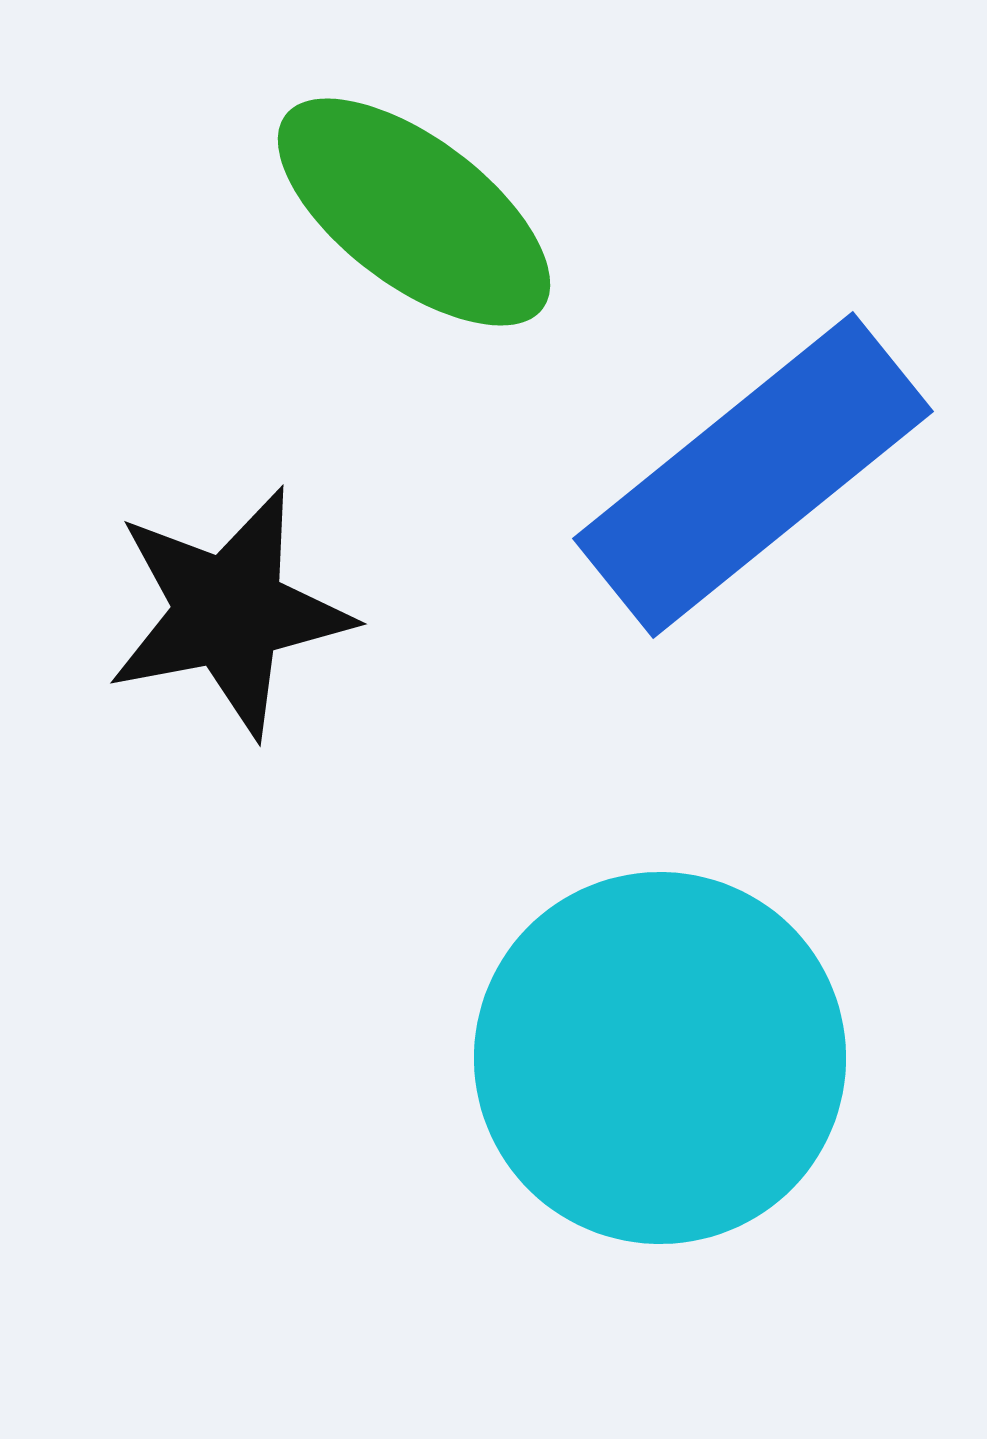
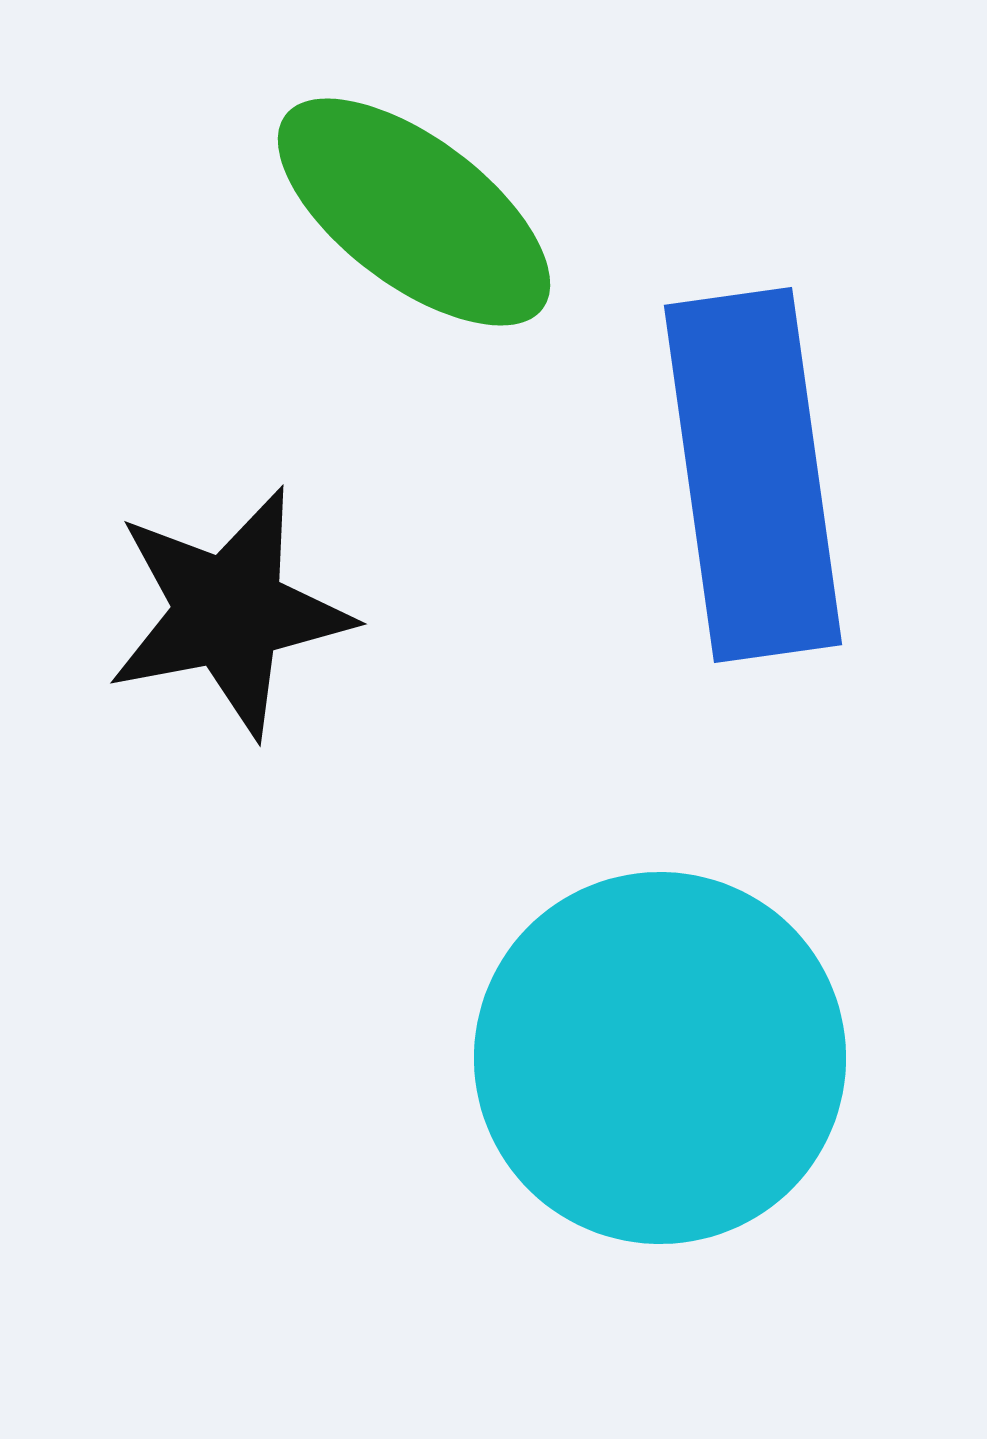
blue rectangle: rotated 59 degrees counterclockwise
